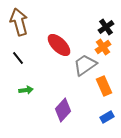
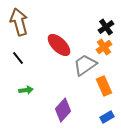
orange cross: moved 1 px right
